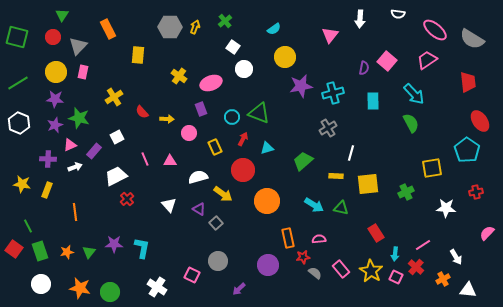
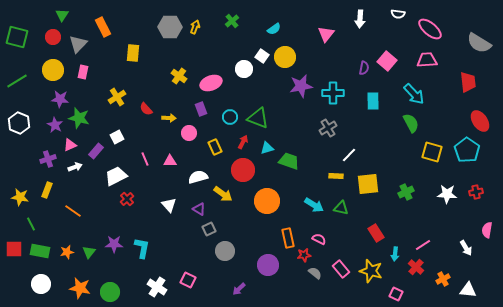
green cross at (225, 21): moved 7 px right
orange rectangle at (108, 29): moved 5 px left, 2 px up
pink ellipse at (435, 30): moved 5 px left, 1 px up
pink triangle at (330, 35): moved 4 px left, 1 px up
gray semicircle at (472, 39): moved 7 px right, 4 px down
gray triangle at (78, 46): moved 2 px up
white square at (233, 47): moved 29 px right, 9 px down
yellow rectangle at (138, 55): moved 5 px left, 2 px up
pink trapezoid at (427, 60): rotated 30 degrees clockwise
yellow circle at (56, 72): moved 3 px left, 2 px up
green line at (18, 83): moved 1 px left, 2 px up
cyan cross at (333, 93): rotated 15 degrees clockwise
yellow cross at (114, 97): moved 3 px right
purple star at (55, 99): moved 5 px right
red semicircle at (142, 112): moved 4 px right, 3 px up
green triangle at (259, 113): moved 1 px left, 5 px down
cyan circle at (232, 117): moved 2 px left
yellow arrow at (167, 119): moved 2 px right, 1 px up
purple star at (55, 125): rotated 21 degrees counterclockwise
red arrow at (243, 139): moved 3 px down
purple rectangle at (94, 151): moved 2 px right
white line at (351, 153): moved 2 px left, 2 px down; rotated 28 degrees clockwise
purple cross at (48, 159): rotated 21 degrees counterclockwise
green trapezoid at (303, 161): moved 14 px left; rotated 60 degrees clockwise
yellow square at (432, 168): moved 16 px up; rotated 25 degrees clockwise
yellow star at (22, 184): moved 2 px left, 13 px down
white star at (446, 208): moved 1 px right, 14 px up
orange line at (75, 212): moved 2 px left, 1 px up; rotated 48 degrees counterclockwise
gray square at (216, 223): moved 7 px left, 6 px down; rotated 16 degrees clockwise
green line at (28, 226): moved 3 px right, 2 px up
pink semicircle at (487, 233): moved 3 px up; rotated 35 degrees counterclockwise
pink semicircle at (319, 239): rotated 32 degrees clockwise
red square at (14, 249): rotated 36 degrees counterclockwise
green rectangle at (40, 251): rotated 60 degrees counterclockwise
red star at (303, 257): moved 1 px right, 2 px up
white arrow at (456, 257): moved 10 px right, 9 px up
gray circle at (218, 261): moved 7 px right, 10 px up
yellow star at (371, 271): rotated 15 degrees counterclockwise
pink square at (192, 275): moved 4 px left, 5 px down
pink square at (396, 277): moved 17 px down
